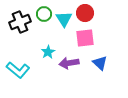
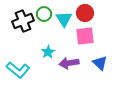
black cross: moved 3 px right, 1 px up
pink square: moved 2 px up
